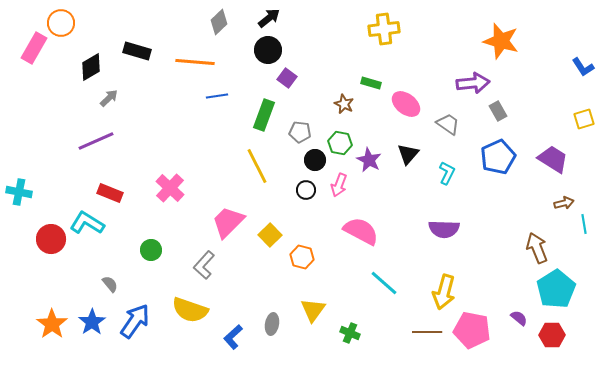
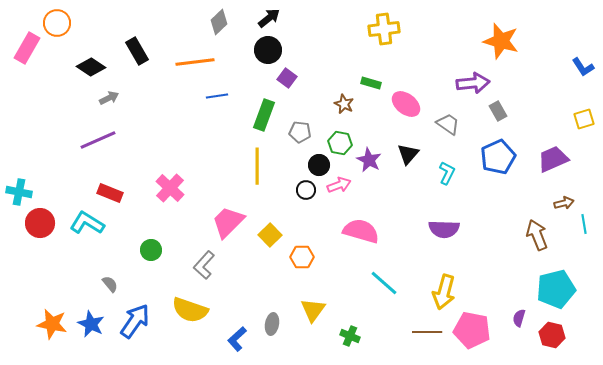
orange circle at (61, 23): moved 4 px left
pink rectangle at (34, 48): moved 7 px left
black rectangle at (137, 51): rotated 44 degrees clockwise
orange line at (195, 62): rotated 12 degrees counterclockwise
black diamond at (91, 67): rotated 64 degrees clockwise
gray arrow at (109, 98): rotated 18 degrees clockwise
purple line at (96, 141): moved 2 px right, 1 px up
purple trapezoid at (553, 159): rotated 56 degrees counterclockwise
black circle at (315, 160): moved 4 px right, 5 px down
yellow line at (257, 166): rotated 27 degrees clockwise
pink arrow at (339, 185): rotated 130 degrees counterclockwise
pink semicircle at (361, 231): rotated 12 degrees counterclockwise
red circle at (51, 239): moved 11 px left, 16 px up
brown arrow at (537, 248): moved 13 px up
orange hexagon at (302, 257): rotated 15 degrees counterclockwise
cyan pentagon at (556, 289): rotated 18 degrees clockwise
purple semicircle at (519, 318): rotated 114 degrees counterclockwise
blue star at (92, 322): moved 1 px left, 2 px down; rotated 12 degrees counterclockwise
orange star at (52, 324): rotated 24 degrees counterclockwise
green cross at (350, 333): moved 3 px down
red hexagon at (552, 335): rotated 15 degrees clockwise
blue L-shape at (233, 337): moved 4 px right, 2 px down
